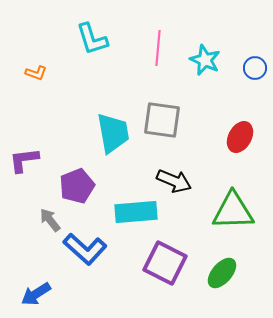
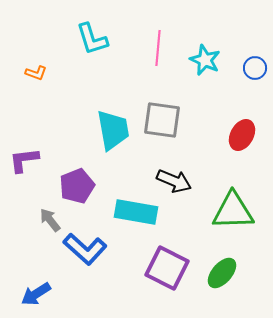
cyan trapezoid: moved 3 px up
red ellipse: moved 2 px right, 2 px up
cyan rectangle: rotated 15 degrees clockwise
purple square: moved 2 px right, 5 px down
